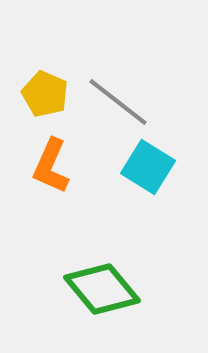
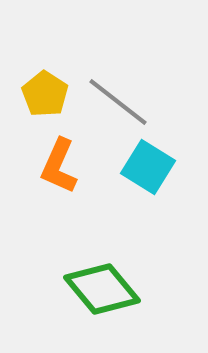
yellow pentagon: rotated 9 degrees clockwise
orange L-shape: moved 8 px right
